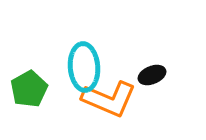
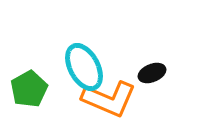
cyan ellipse: rotated 24 degrees counterclockwise
black ellipse: moved 2 px up
